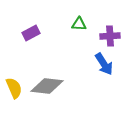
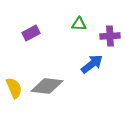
blue arrow: moved 12 px left; rotated 95 degrees counterclockwise
